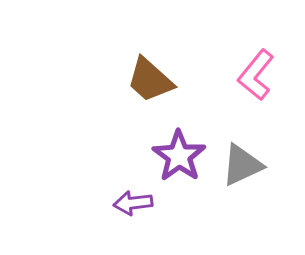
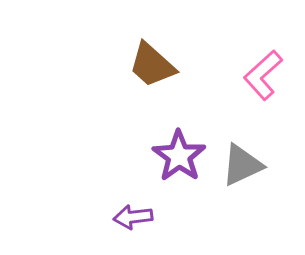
pink L-shape: moved 7 px right; rotated 9 degrees clockwise
brown trapezoid: moved 2 px right, 15 px up
purple arrow: moved 14 px down
